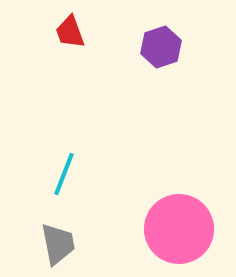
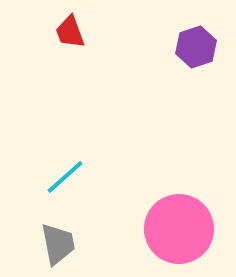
purple hexagon: moved 35 px right
cyan line: moved 1 px right, 3 px down; rotated 27 degrees clockwise
